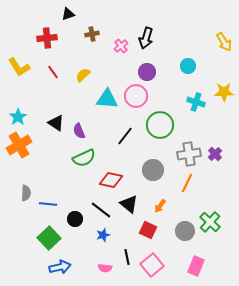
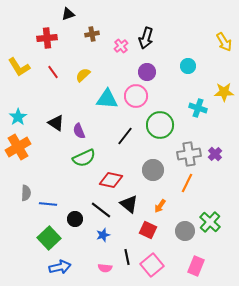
cyan cross at (196, 102): moved 2 px right, 6 px down
orange cross at (19, 145): moved 1 px left, 2 px down
